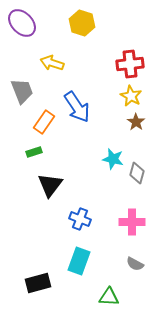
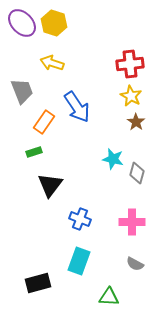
yellow hexagon: moved 28 px left
